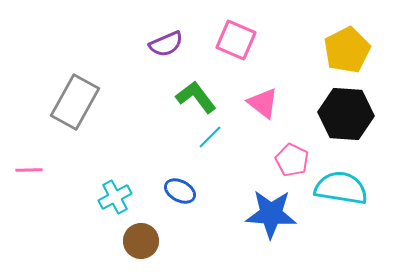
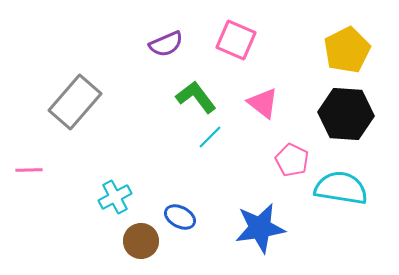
gray rectangle: rotated 12 degrees clockwise
blue ellipse: moved 26 px down
blue star: moved 11 px left, 14 px down; rotated 12 degrees counterclockwise
